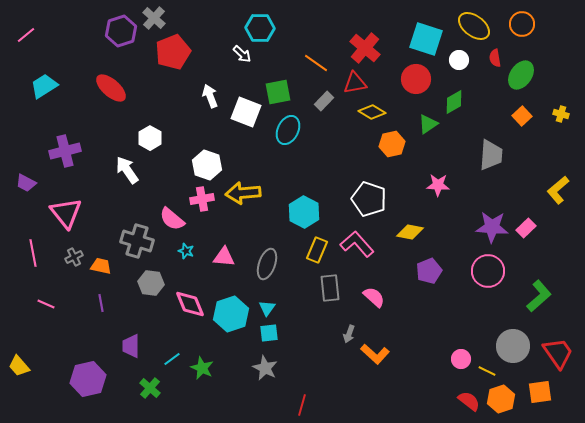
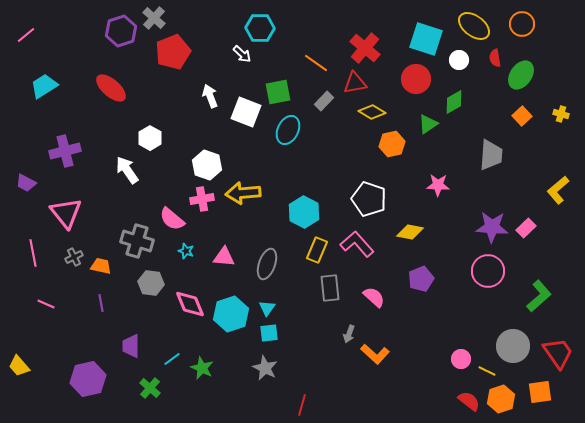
purple pentagon at (429, 271): moved 8 px left, 8 px down
